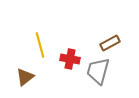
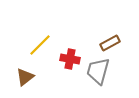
yellow line: rotated 60 degrees clockwise
